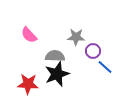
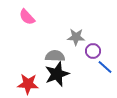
pink semicircle: moved 2 px left, 18 px up
